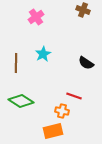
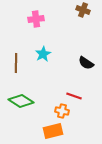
pink cross: moved 2 px down; rotated 28 degrees clockwise
